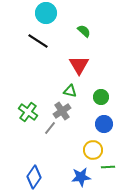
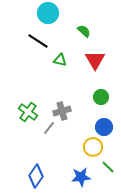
cyan circle: moved 2 px right
red triangle: moved 16 px right, 5 px up
green triangle: moved 10 px left, 31 px up
gray cross: rotated 18 degrees clockwise
blue circle: moved 3 px down
gray line: moved 1 px left
yellow circle: moved 3 px up
green line: rotated 48 degrees clockwise
blue diamond: moved 2 px right, 1 px up
